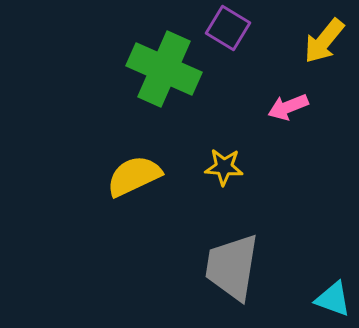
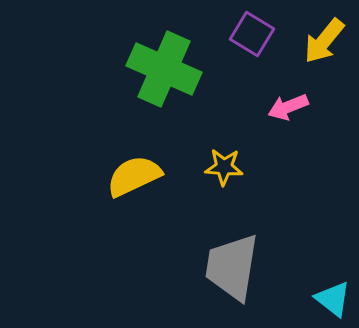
purple square: moved 24 px right, 6 px down
cyan triangle: rotated 18 degrees clockwise
